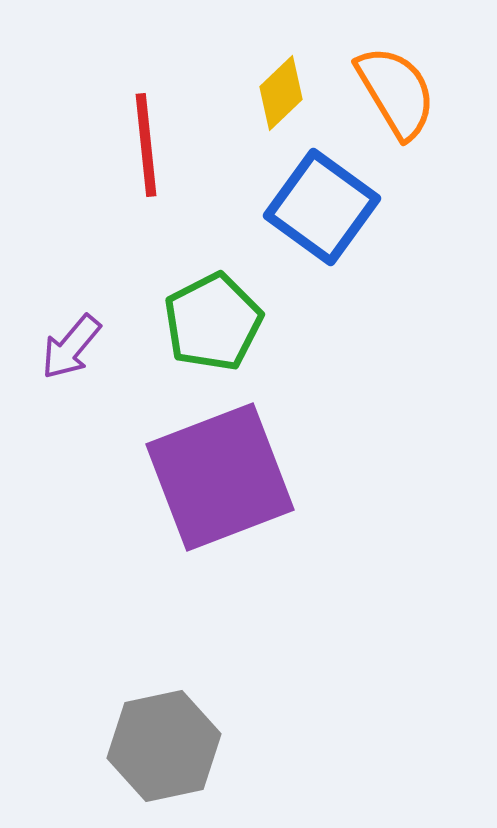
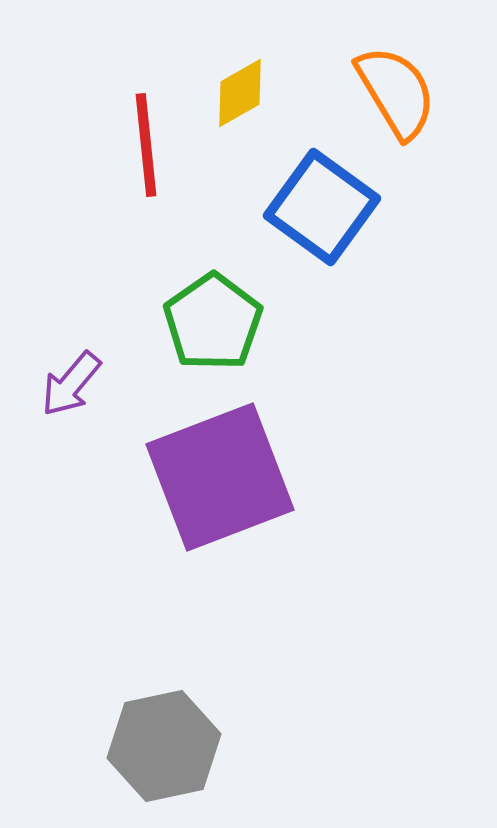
yellow diamond: moved 41 px left; rotated 14 degrees clockwise
green pentagon: rotated 8 degrees counterclockwise
purple arrow: moved 37 px down
